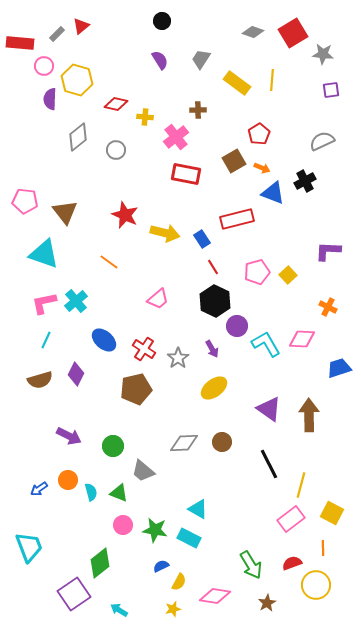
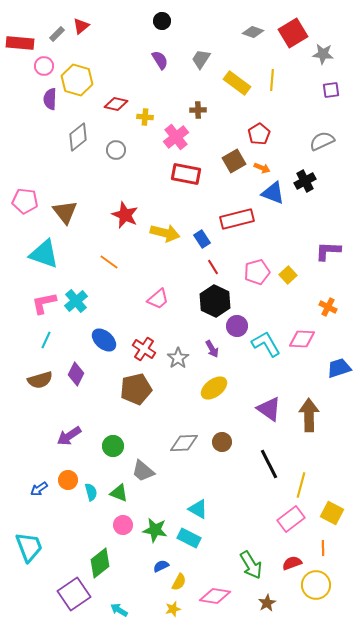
purple arrow at (69, 436): rotated 120 degrees clockwise
